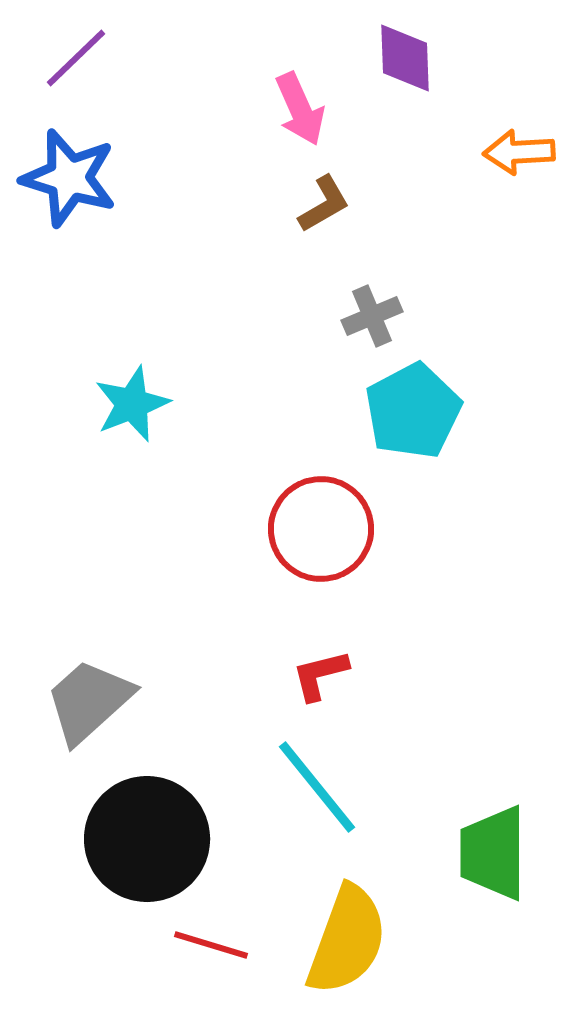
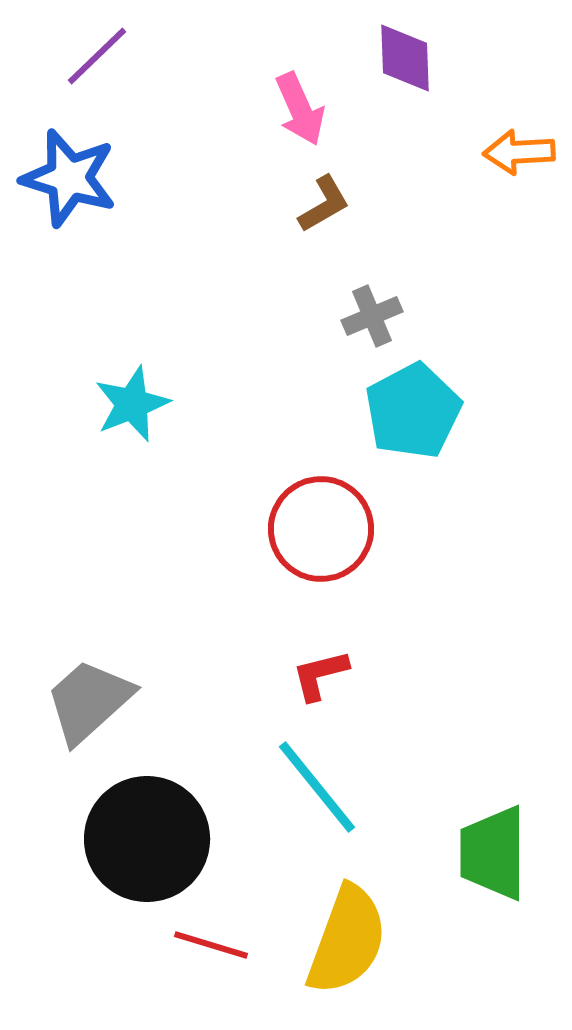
purple line: moved 21 px right, 2 px up
